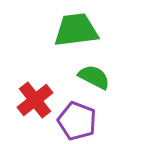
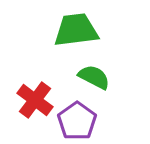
red cross: rotated 15 degrees counterclockwise
purple pentagon: rotated 15 degrees clockwise
